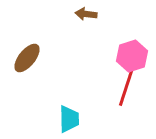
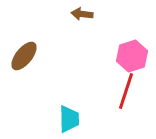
brown arrow: moved 4 px left
brown ellipse: moved 3 px left, 2 px up
red line: moved 3 px down
